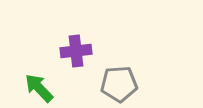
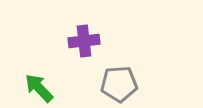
purple cross: moved 8 px right, 10 px up
